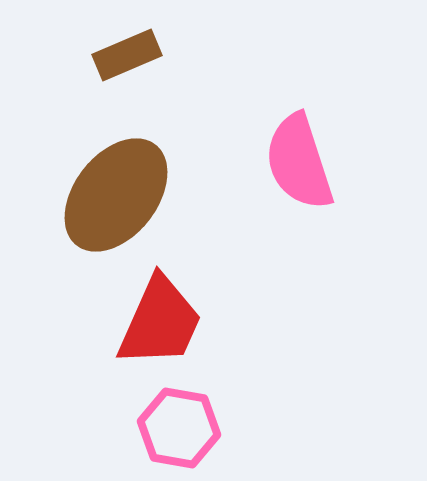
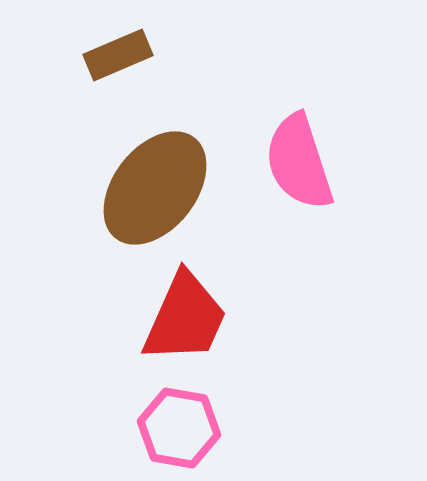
brown rectangle: moved 9 px left
brown ellipse: moved 39 px right, 7 px up
red trapezoid: moved 25 px right, 4 px up
